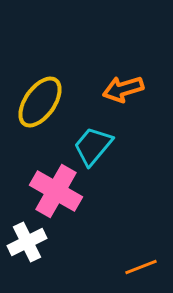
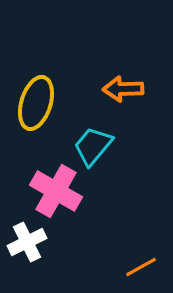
orange arrow: rotated 15 degrees clockwise
yellow ellipse: moved 4 px left, 1 px down; rotated 18 degrees counterclockwise
orange line: rotated 8 degrees counterclockwise
